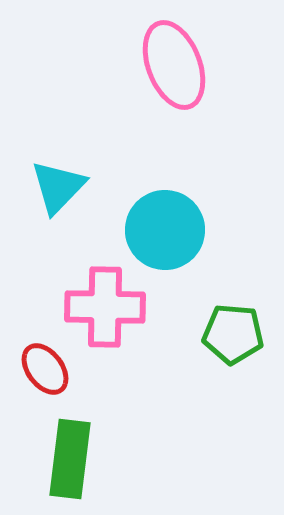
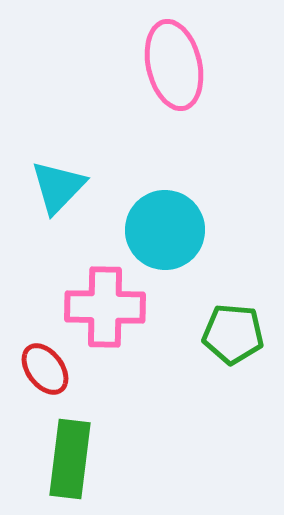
pink ellipse: rotated 8 degrees clockwise
